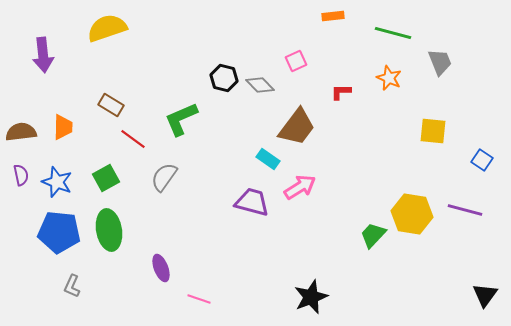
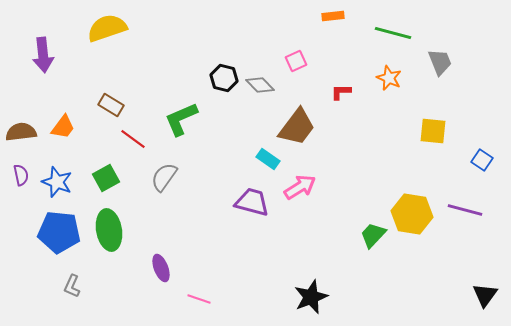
orange trapezoid: rotated 36 degrees clockwise
